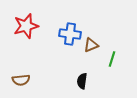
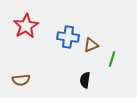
red star: rotated 15 degrees counterclockwise
blue cross: moved 2 px left, 3 px down
black semicircle: moved 3 px right, 1 px up
